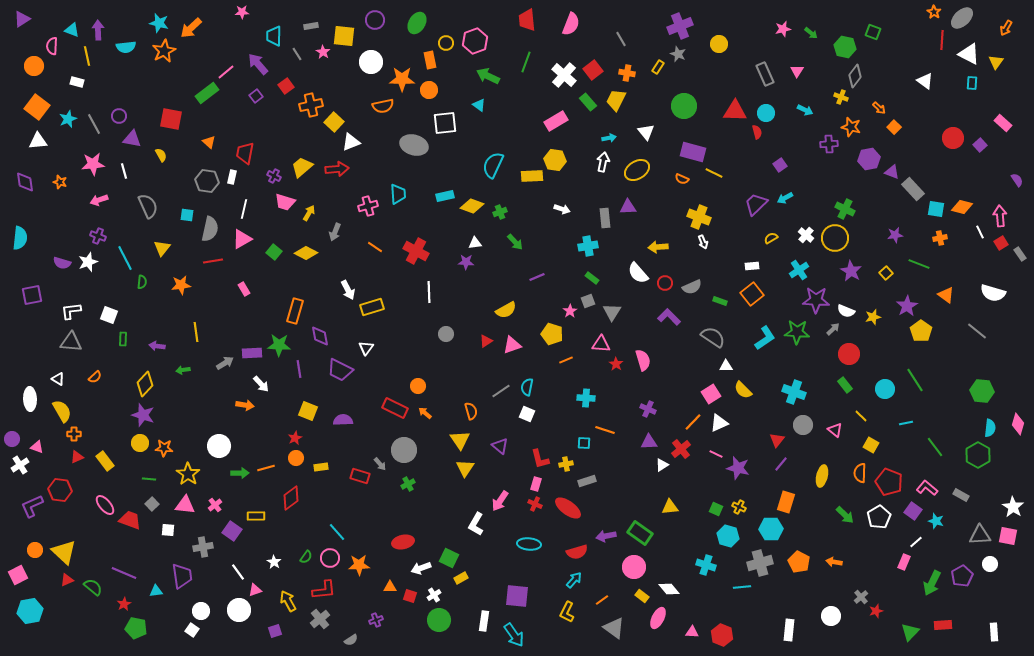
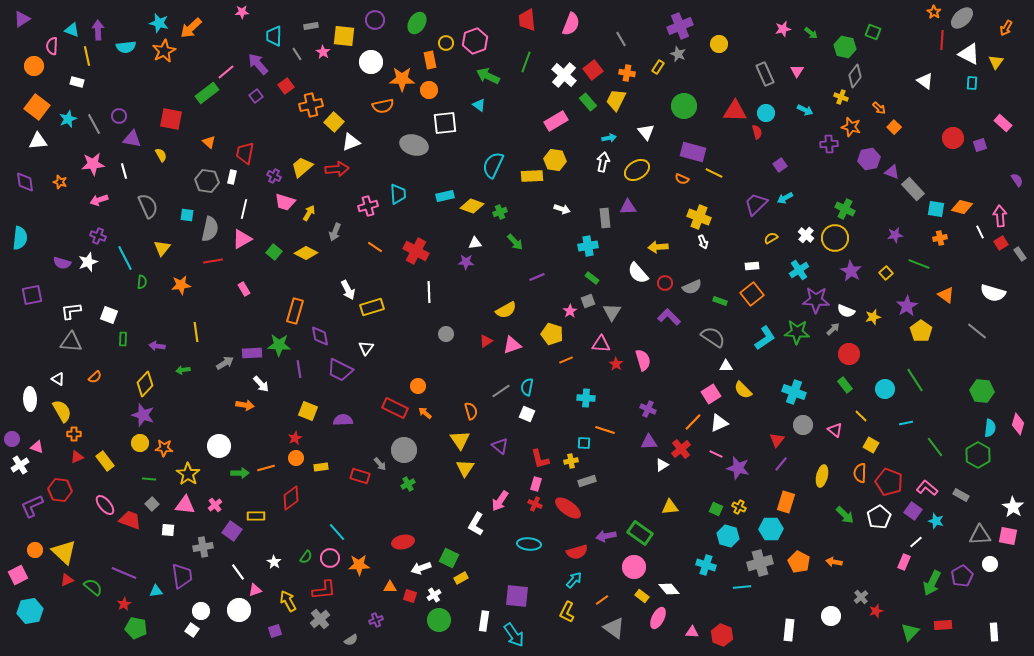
purple square at (980, 145): rotated 24 degrees clockwise
yellow cross at (566, 464): moved 5 px right, 3 px up
